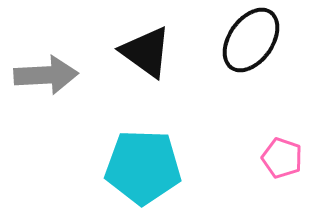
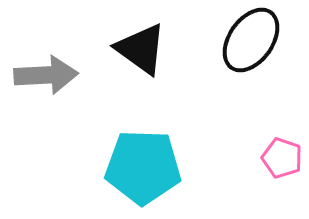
black triangle: moved 5 px left, 3 px up
